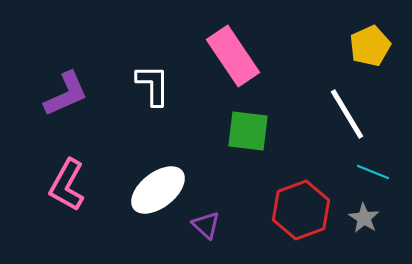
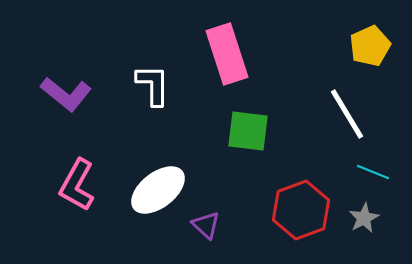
pink rectangle: moved 6 px left, 2 px up; rotated 16 degrees clockwise
purple L-shape: rotated 63 degrees clockwise
pink L-shape: moved 10 px right
gray star: rotated 12 degrees clockwise
